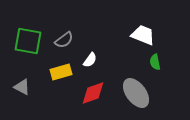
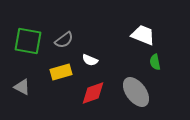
white semicircle: rotated 77 degrees clockwise
gray ellipse: moved 1 px up
